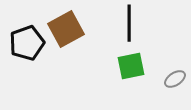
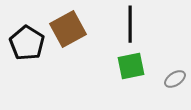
black line: moved 1 px right, 1 px down
brown square: moved 2 px right
black pentagon: rotated 20 degrees counterclockwise
